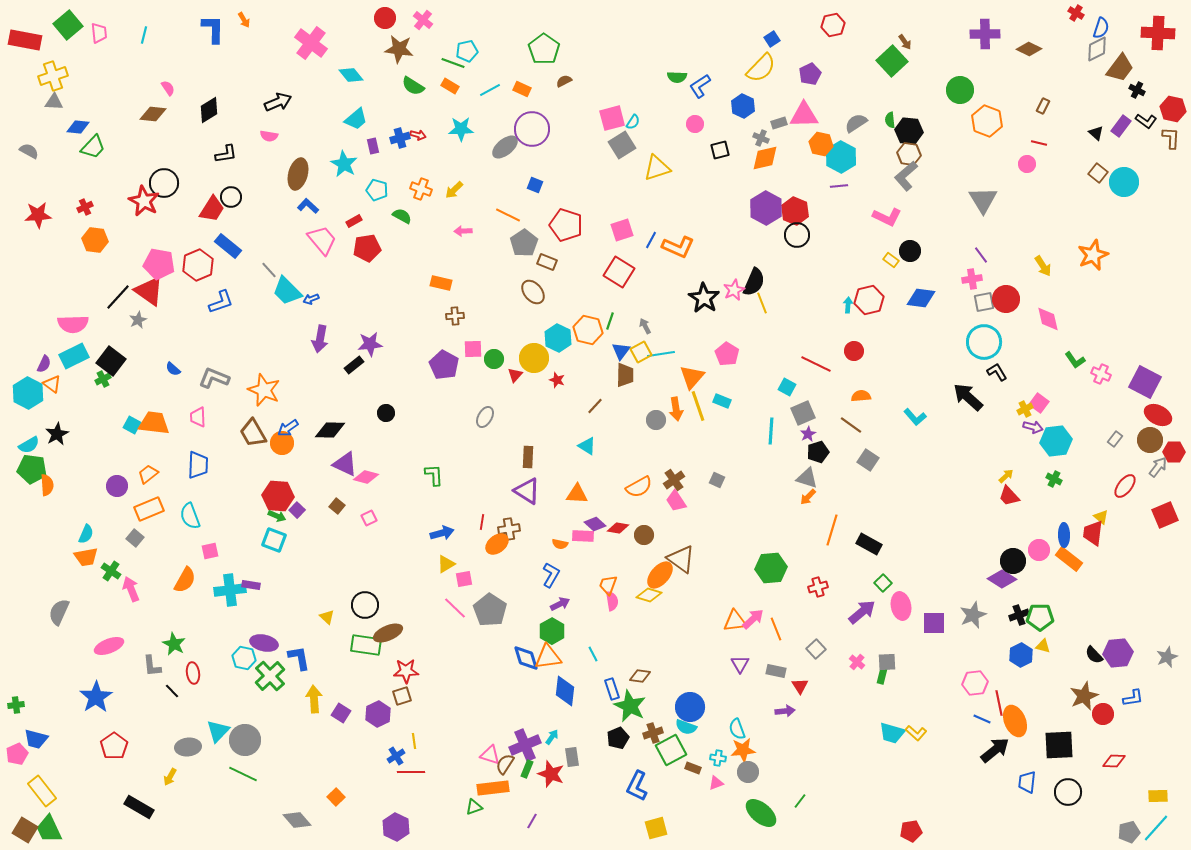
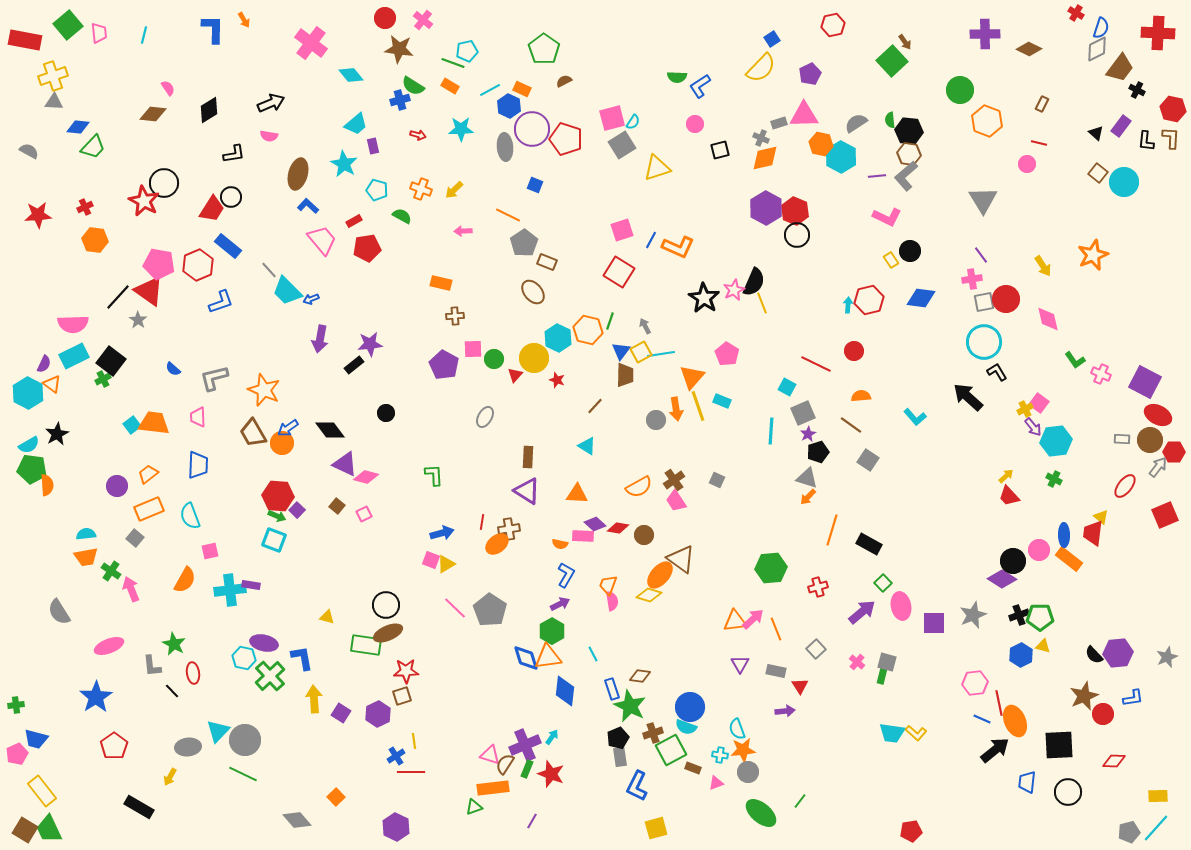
black arrow at (278, 102): moved 7 px left, 1 px down
blue hexagon at (743, 106): moved 234 px left
brown rectangle at (1043, 106): moved 1 px left, 2 px up
cyan trapezoid at (356, 119): moved 5 px down
black L-shape at (1146, 121): moved 20 px down; rotated 60 degrees clockwise
blue cross at (400, 138): moved 38 px up
gray ellipse at (505, 147): rotated 56 degrees counterclockwise
black L-shape at (226, 154): moved 8 px right
purple line at (839, 186): moved 38 px right, 10 px up
red pentagon at (566, 225): moved 86 px up
yellow rectangle at (891, 260): rotated 21 degrees clockwise
gray star at (138, 320): rotated 12 degrees counterclockwise
gray L-shape at (214, 378): rotated 36 degrees counterclockwise
cyan square at (132, 425): rotated 24 degrees clockwise
purple arrow at (1033, 427): rotated 36 degrees clockwise
black diamond at (330, 430): rotated 52 degrees clockwise
gray rectangle at (1115, 439): moved 7 px right; rotated 56 degrees clockwise
pink square at (369, 518): moved 5 px left, 4 px up
cyan semicircle at (86, 534): rotated 120 degrees counterclockwise
blue L-shape at (551, 575): moved 15 px right
pink square at (464, 579): moved 33 px left, 19 px up; rotated 30 degrees clockwise
black circle at (365, 605): moved 21 px right
gray semicircle at (59, 612): rotated 56 degrees counterclockwise
yellow triangle at (327, 617): rotated 28 degrees counterclockwise
blue L-shape at (299, 658): moved 3 px right
gray square at (887, 662): rotated 18 degrees clockwise
cyan trapezoid at (892, 733): rotated 8 degrees counterclockwise
gray rectangle at (572, 757): moved 48 px right
cyan cross at (718, 758): moved 2 px right, 3 px up
